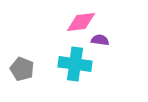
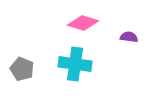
pink diamond: moved 2 px right, 1 px down; rotated 24 degrees clockwise
purple semicircle: moved 29 px right, 3 px up
